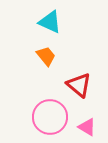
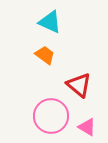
orange trapezoid: moved 1 px left, 1 px up; rotated 15 degrees counterclockwise
pink circle: moved 1 px right, 1 px up
